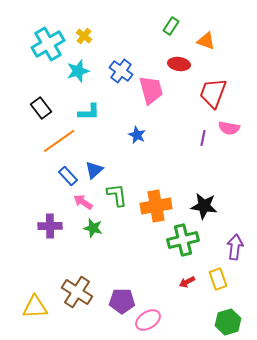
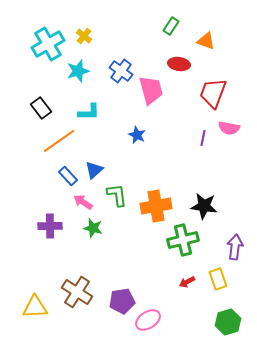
purple pentagon: rotated 10 degrees counterclockwise
